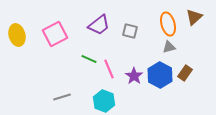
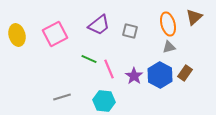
cyan hexagon: rotated 15 degrees counterclockwise
